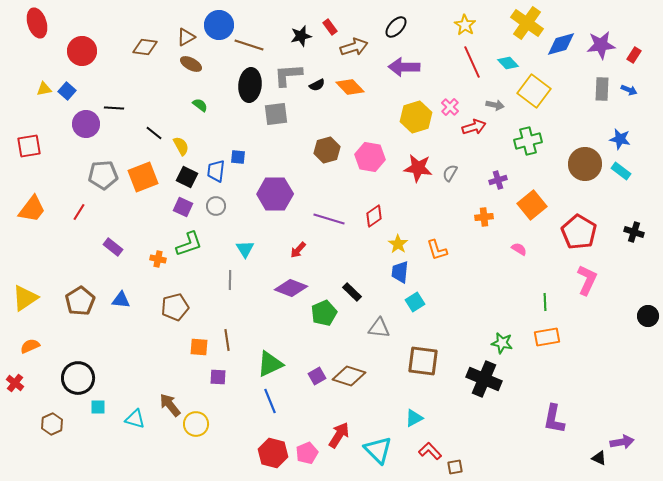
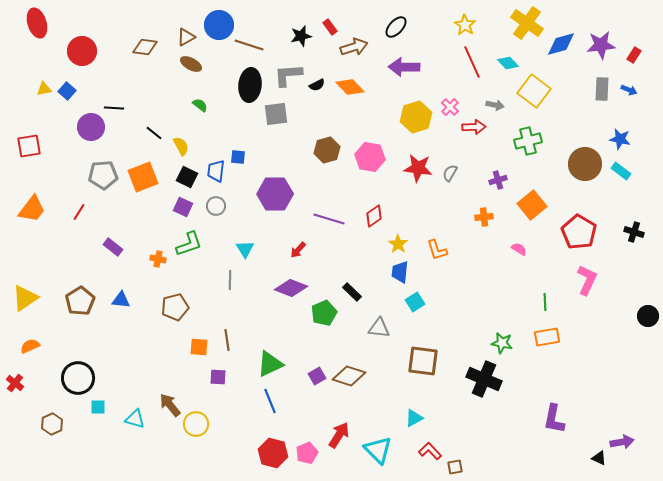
purple circle at (86, 124): moved 5 px right, 3 px down
red arrow at (474, 127): rotated 15 degrees clockwise
